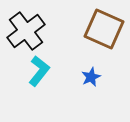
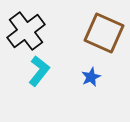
brown square: moved 4 px down
